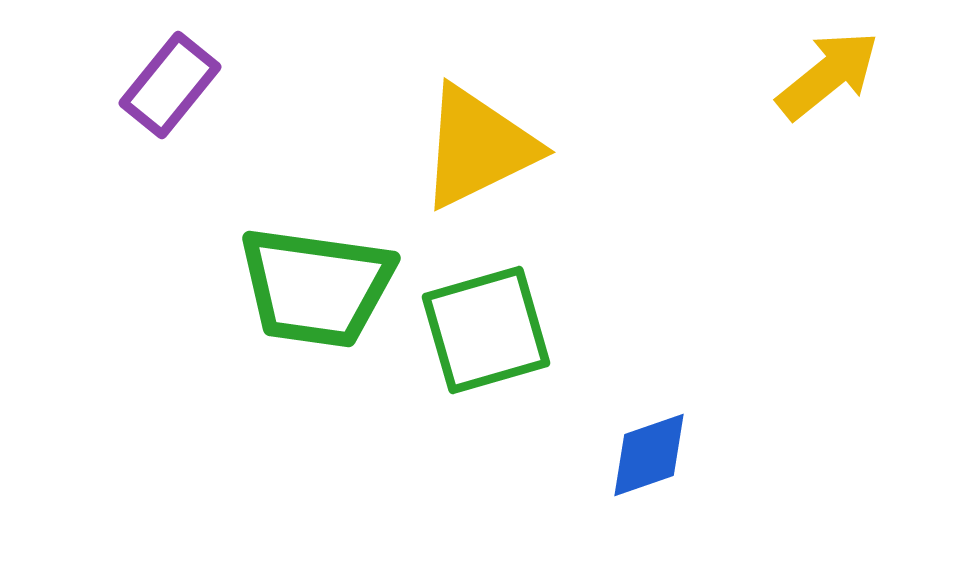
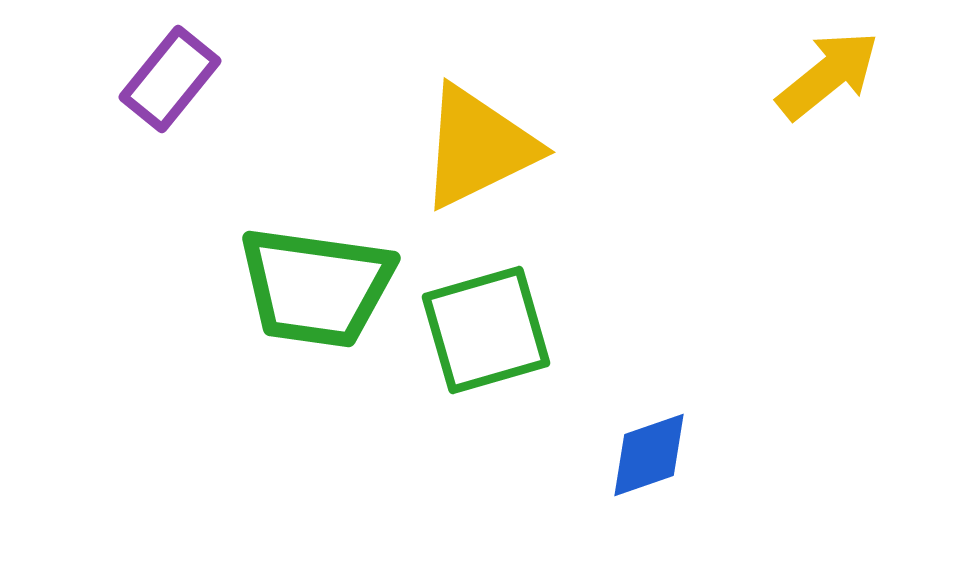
purple rectangle: moved 6 px up
